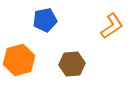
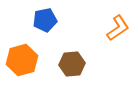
orange L-shape: moved 6 px right, 2 px down
orange hexagon: moved 3 px right
